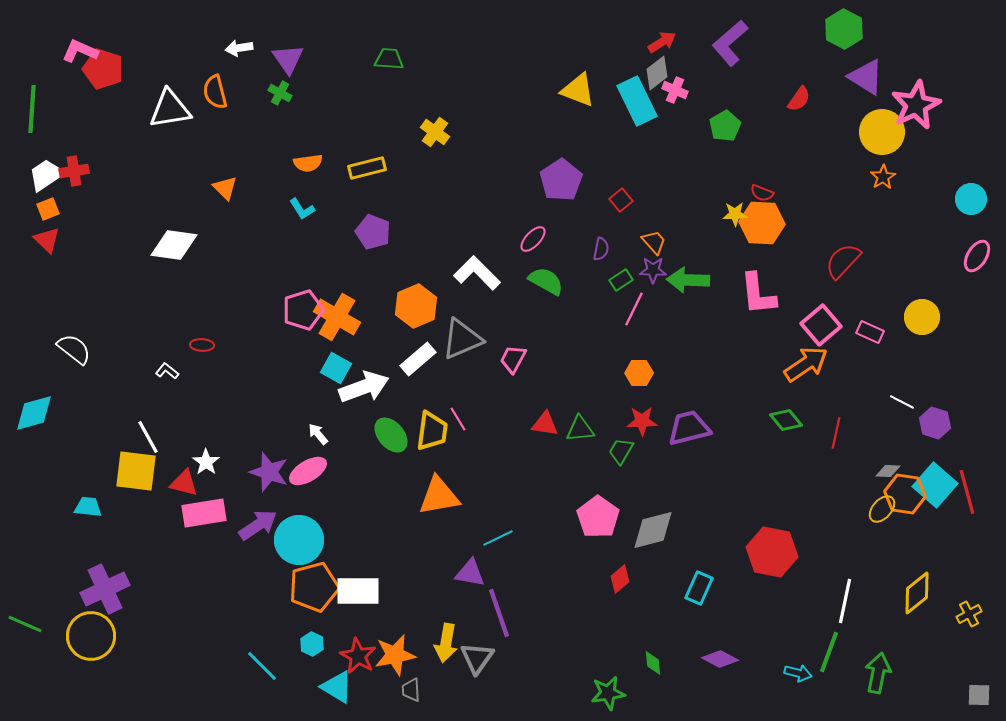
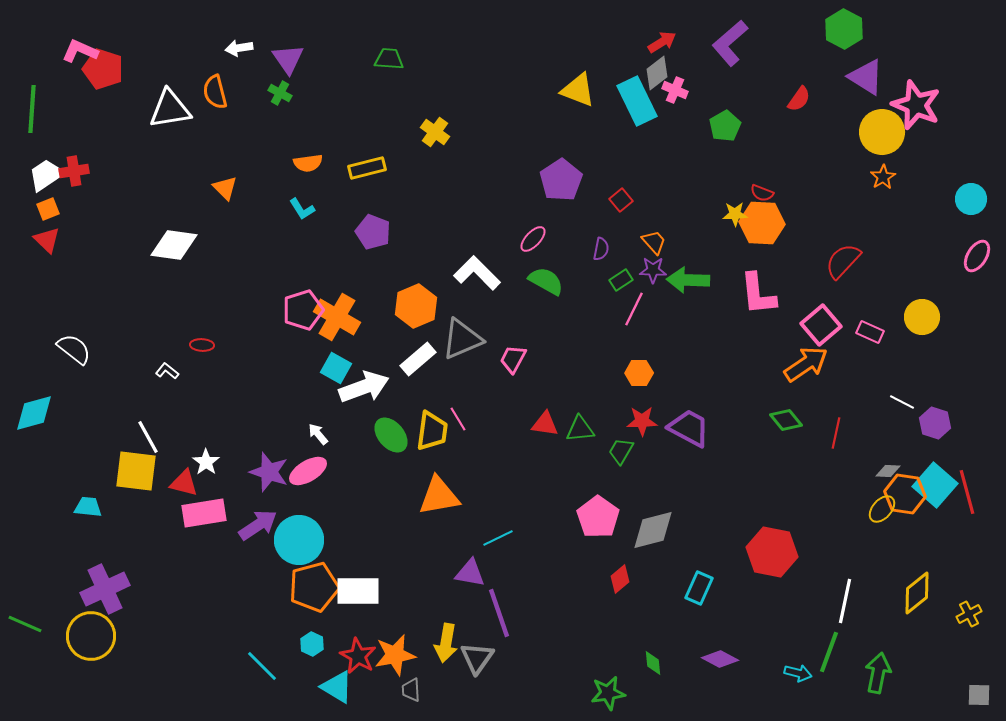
pink star at (916, 105): rotated 24 degrees counterclockwise
purple trapezoid at (689, 428): rotated 42 degrees clockwise
